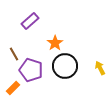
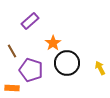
orange star: moved 2 px left
brown line: moved 2 px left, 3 px up
black circle: moved 2 px right, 3 px up
orange rectangle: moved 1 px left; rotated 48 degrees clockwise
